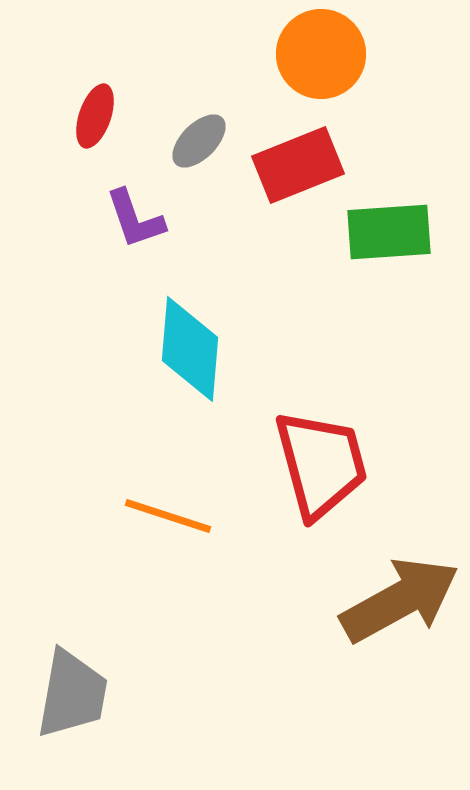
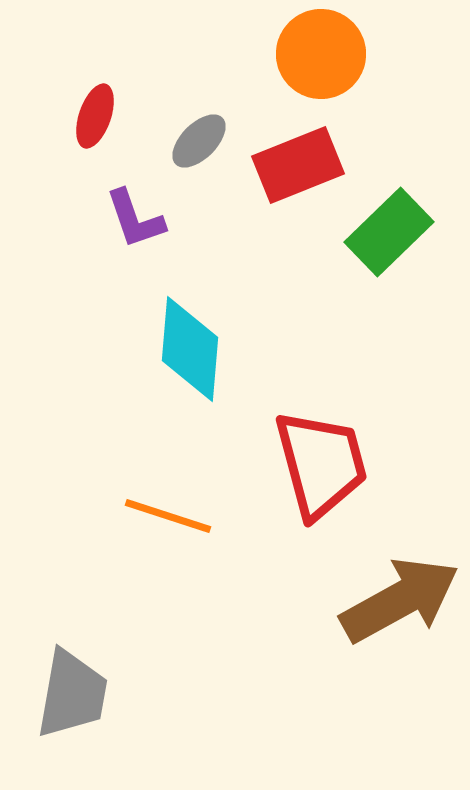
green rectangle: rotated 40 degrees counterclockwise
